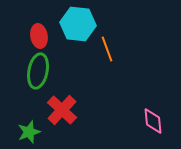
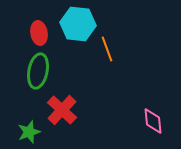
red ellipse: moved 3 px up
